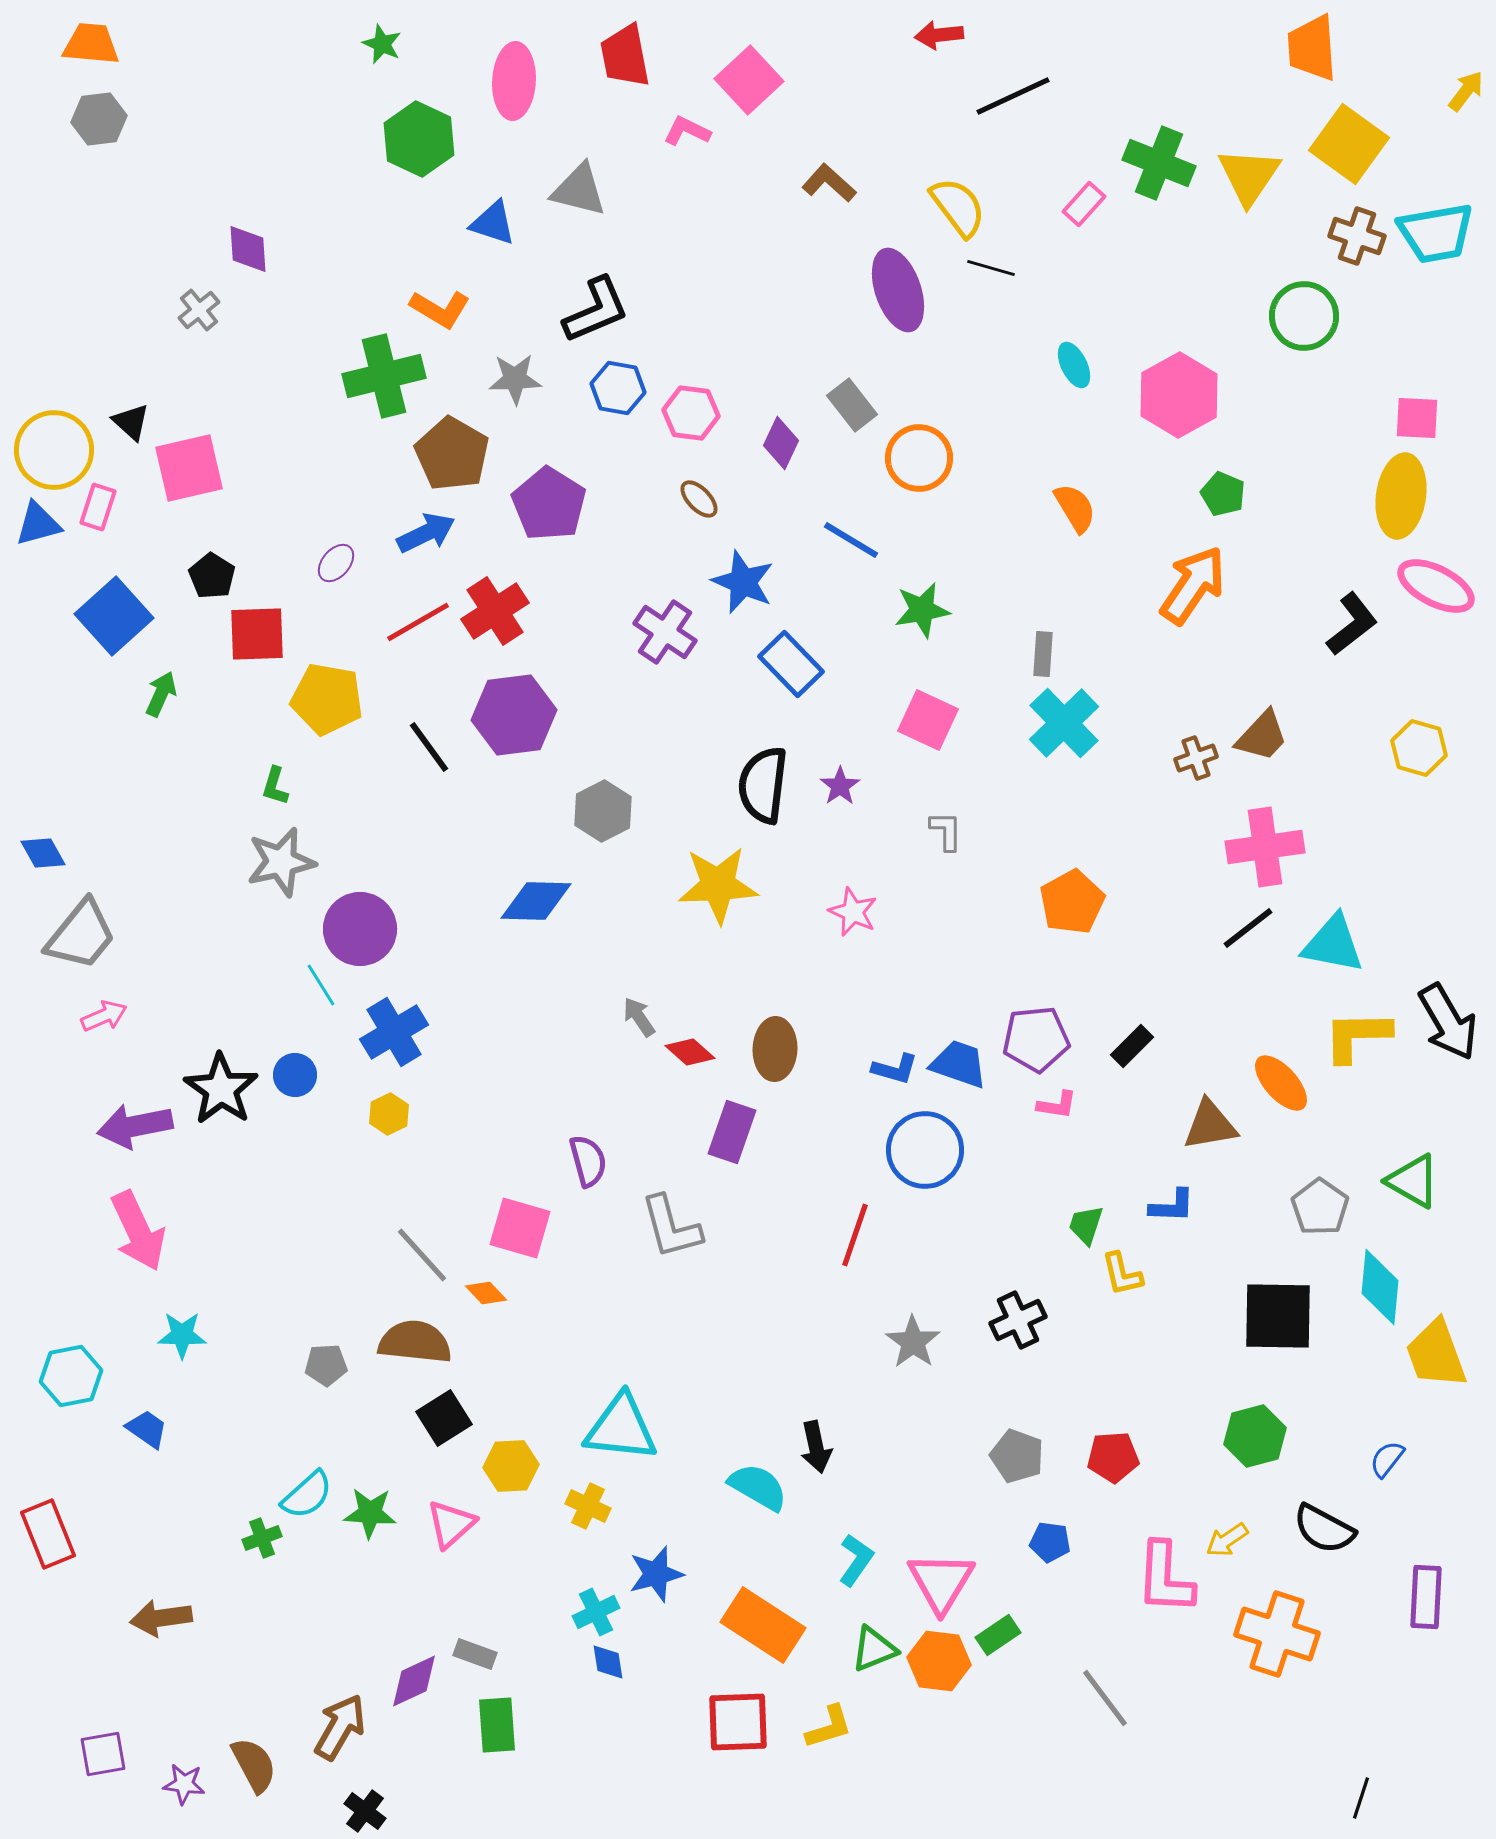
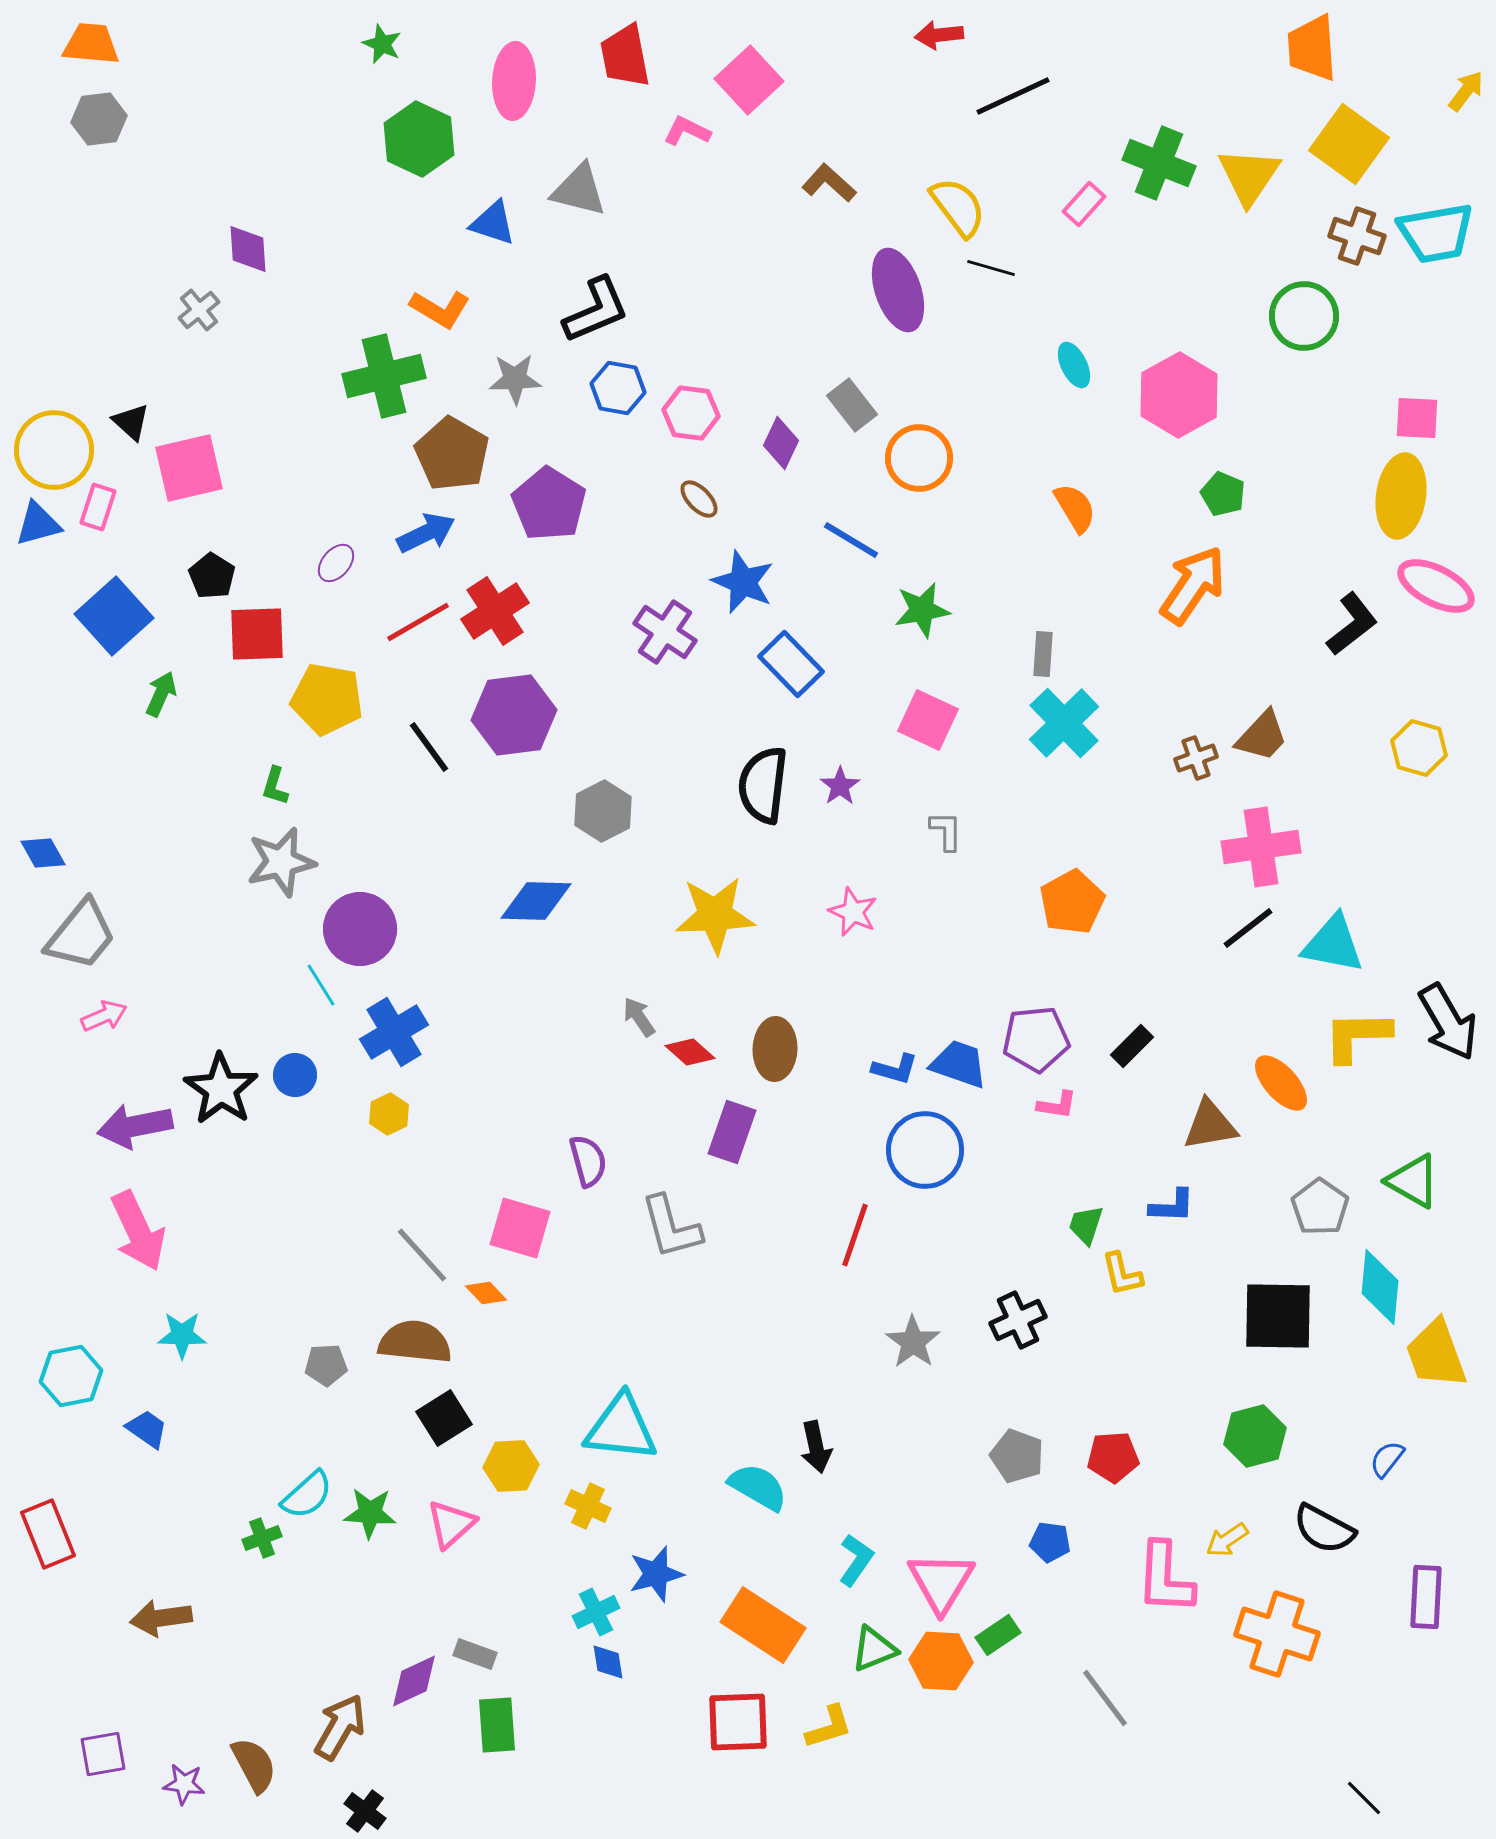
pink cross at (1265, 847): moved 4 px left
yellow star at (718, 885): moved 3 px left, 30 px down
orange hexagon at (939, 1661): moved 2 px right; rotated 4 degrees counterclockwise
black line at (1361, 1798): moved 3 px right; rotated 63 degrees counterclockwise
